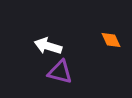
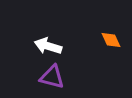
purple triangle: moved 8 px left, 5 px down
